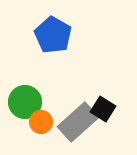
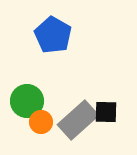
green circle: moved 2 px right, 1 px up
black square: moved 3 px right, 3 px down; rotated 30 degrees counterclockwise
gray rectangle: moved 2 px up
